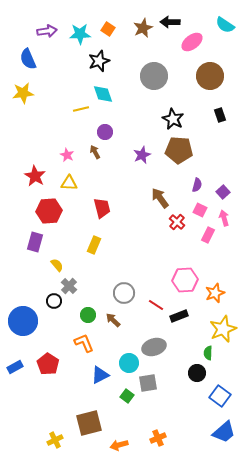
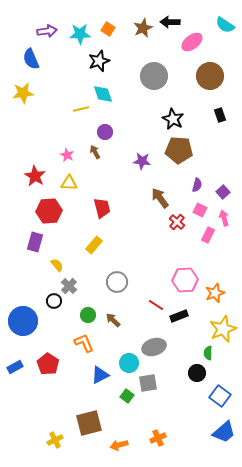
blue semicircle at (28, 59): moved 3 px right
purple star at (142, 155): moved 6 px down; rotated 30 degrees clockwise
yellow rectangle at (94, 245): rotated 18 degrees clockwise
gray circle at (124, 293): moved 7 px left, 11 px up
